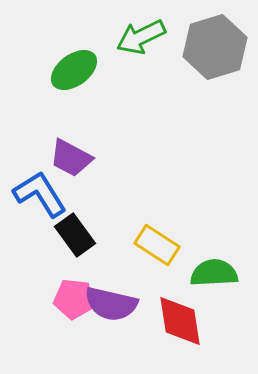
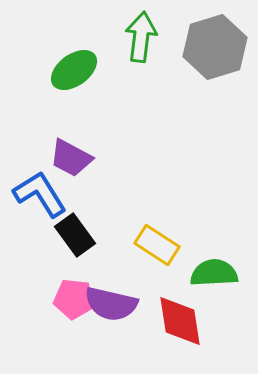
green arrow: rotated 123 degrees clockwise
